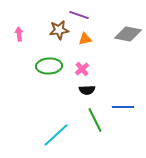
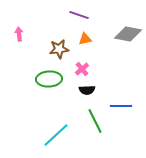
brown star: moved 19 px down
green ellipse: moved 13 px down
blue line: moved 2 px left, 1 px up
green line: moved 1 px down
